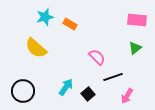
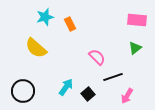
orange rectangle: rotated 32 degrees clockwise
